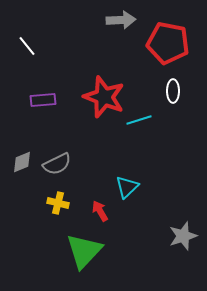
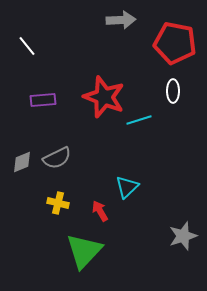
red pentagon: moved 7 px right
gray semicircle: moved 6 px up
